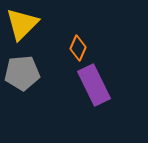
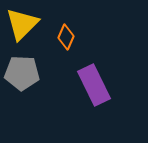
orange diamond: moved 12 px left, 11 px up
gray pentagon: rotated 8 degrees clockwise
